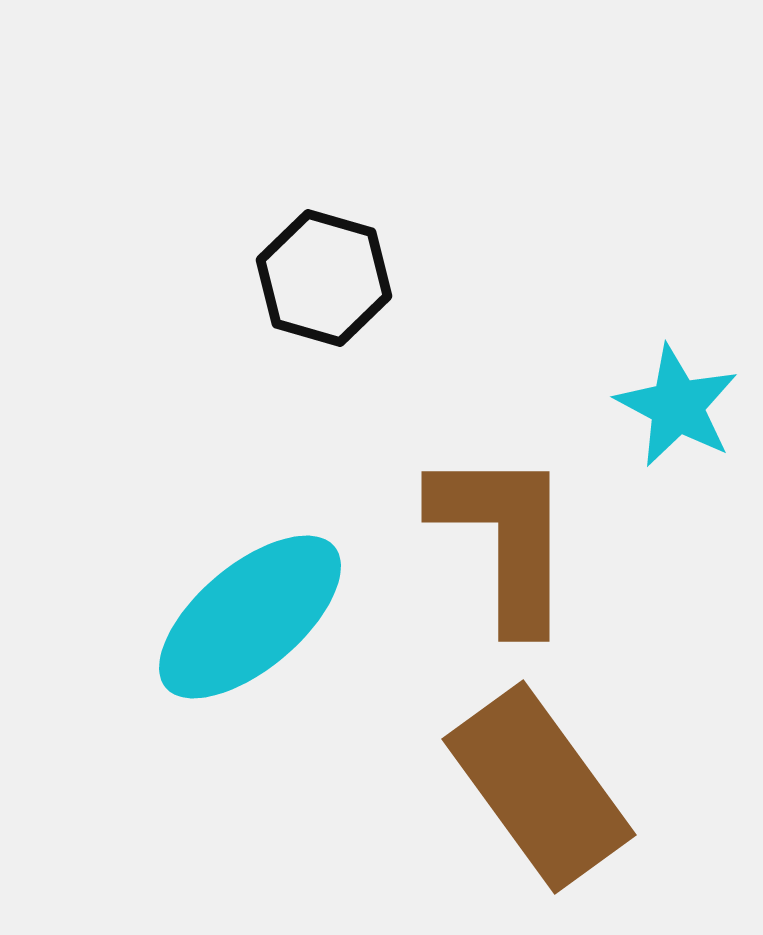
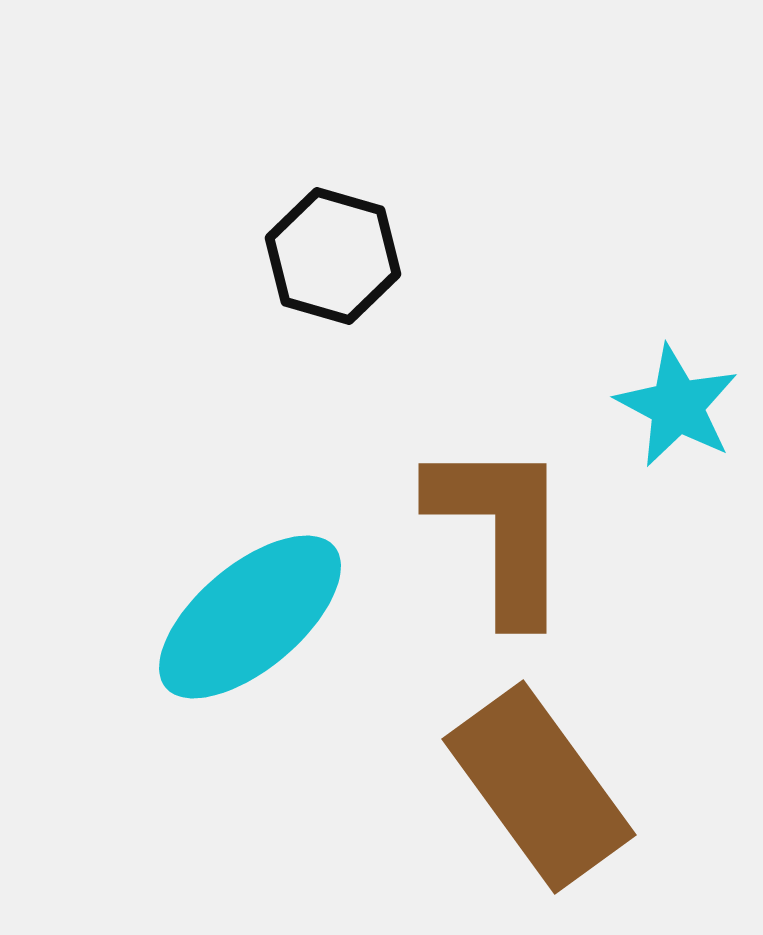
black hexagon: moved 9 px right, 22 px up
brown L-shape: moved 3 px left, 8 px up
